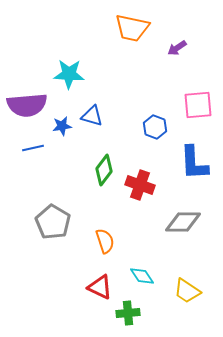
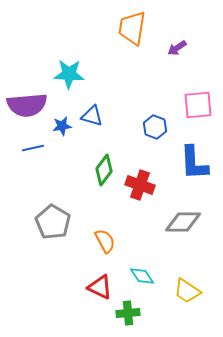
orange trapezoid: rotated 87 degrees clockwise
orange semicircle: rotated 10 degrees counterclockwise
